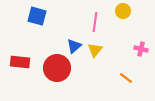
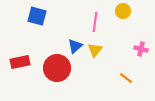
blue triangle: moved 1 px right
red rectangle: rotated 18 degrees counterclockwise
